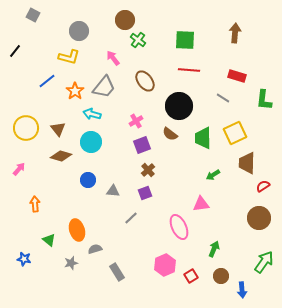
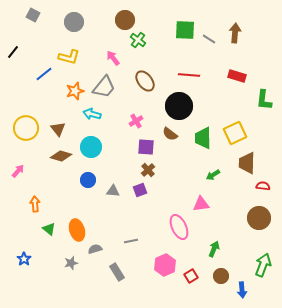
gray circle at (79, 31): moved 5 px left, 9 px up
green square at (185, 40): moved 10 px up
black line at (15, 51): moved 2 px left, 1 px down
red line at (189, 70): moved 5 px down
blue line at (47, 81): moved 3 px left, 7 px up
orange star at (75, 91): rotated 18 degrees clockwise
gray line at (223, 98): moved 14 px left, 59 px up
cyan circle at (91, 142): moved 5 px down
purple square at (142, 145): moved 4 px right, 2 px down; rotated 24 degrees clockwise
pink arrow at (19, 169): moved 1 px left, 2 px down
red semicircle at (263, 186): rotated 40 degrees clockwise
purple square at (145, 193): moved 5 px left, 3 px up
gray line at (131, 218): moved 23 px down; rotated 32 degrees clockwise
green triangle at (49, 240): moved 11 px up
blue star at (24, 259): rotated 24 degrees clockwise
green arrow at (264, 262): moved 1 px left, 3 px down; rotated 15 degrees counterclockwise
